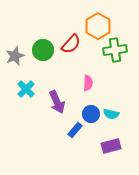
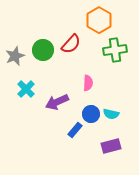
orange hexagon: moved 1 px right, 6 px up
purple arrow: rotated 90 degrees clockwise
